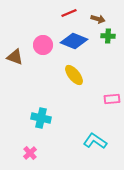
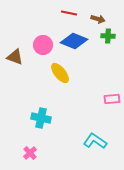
red line: rotated 35 degrees clockwise
yellow ellipse: moved 14 px left, 2 px up
